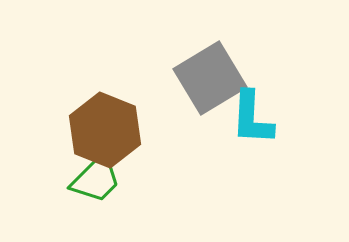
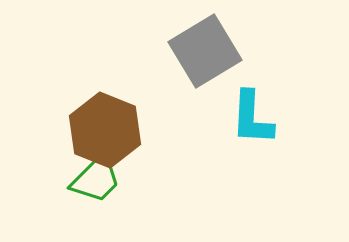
gray square: moved 5 px left, 27 px up
